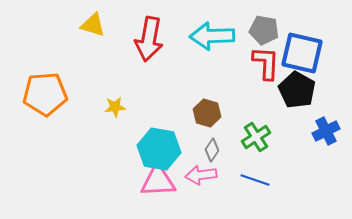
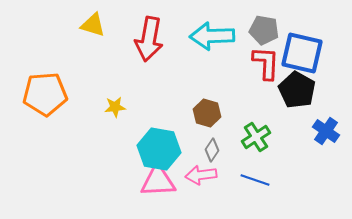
blue cross: rotated 28 degrees counterclockwise
